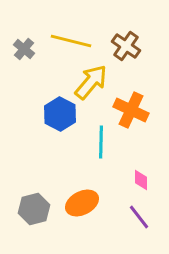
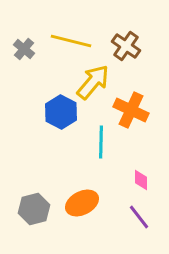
yellow arrow: moved 2 px right
blue hexagon: moved 1 px right, 2 px up
